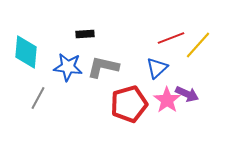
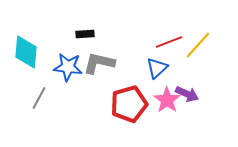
red line: moved 2 px left, 4 px down
gray L-shape: moved 4 px left, 4 px up
gray line: moved 1 px right
